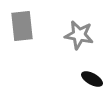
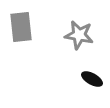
gray rectangle: moved 1 px left, 1 px down
